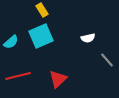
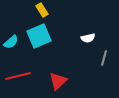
cyan square: moved 2 px left
gray line: moved 3 px left, 2 px up; rotated 56 degrees clockwise
red triangle: moved 2 px down
